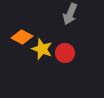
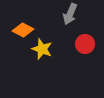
orange diamond: moved 1 px right, 7 px up
red circle: moved 20 px right, 9 px up
